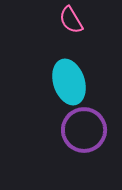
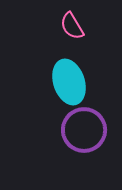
pink semicircle: moved 1 px right, 6 px down
